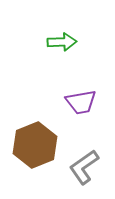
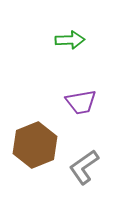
green arrow: moved 8 px right, 2 px up
